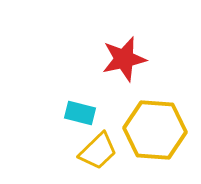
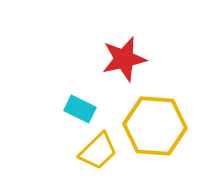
cyan rectangle: moved 4 px up; rotated 12 degrees clockwise
yellow hexagon: moved 4 px up
